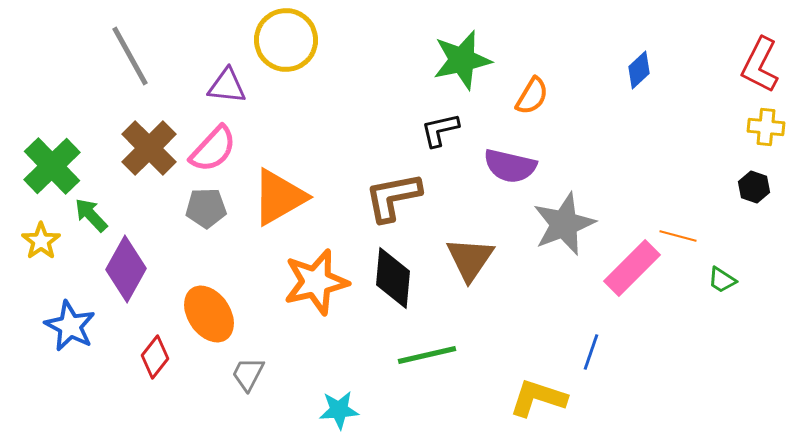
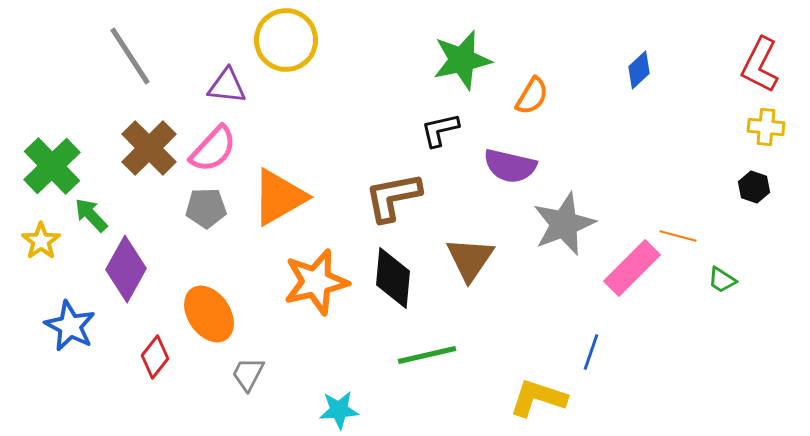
gray line: rotated 4 degrees counterclockwise
